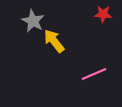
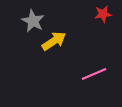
red star: rotated 12 degrees counterclockwise
yellow arrow: rotated 95 degrees clockwise
